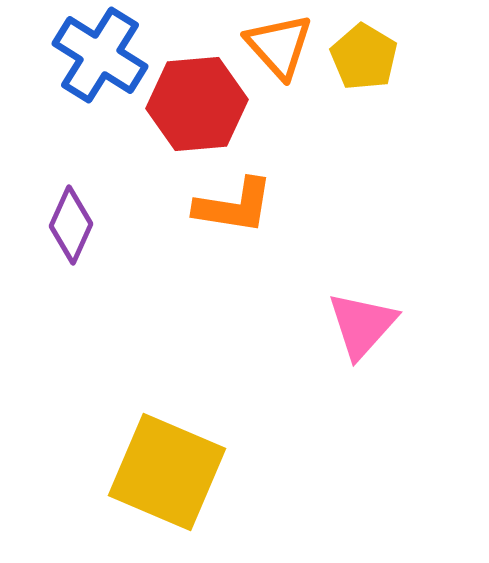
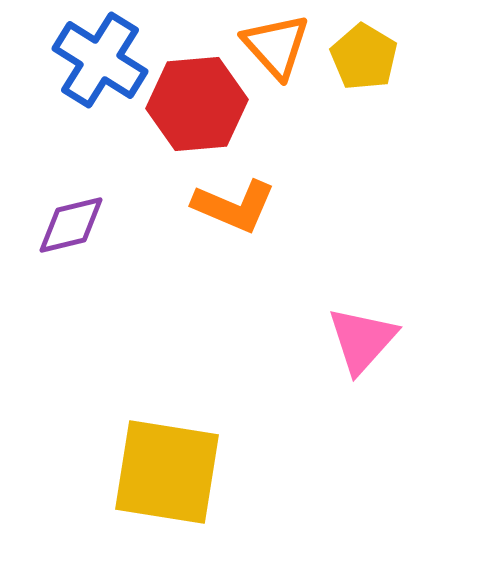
orange triangle: moved 3 px left
blue cross: moved 5 px down
orange L-shape: rotated 14 degrees clockwise
purple diamond: rotated 52 degrees clockwise
pink triangle: moved 15 px down
yellow square: rotated 14 degrees counterclockwise
